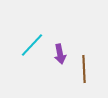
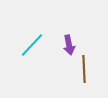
purple arrow: moved 9 px right, 9 px up
